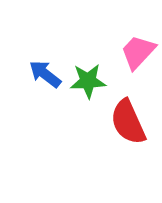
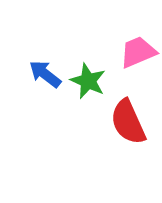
pink trapezoid: rotated 24 degrees clockwise
green star: rotated 27 degrees clockwise
